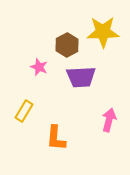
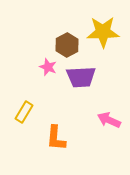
pink star: moved 9 px right
yellow rectangle: moved 1 px down
pink arrow: rotated 80 degrees counterclockwise
